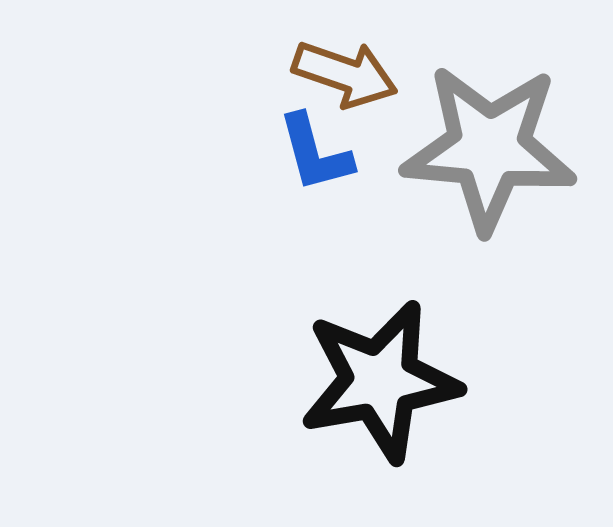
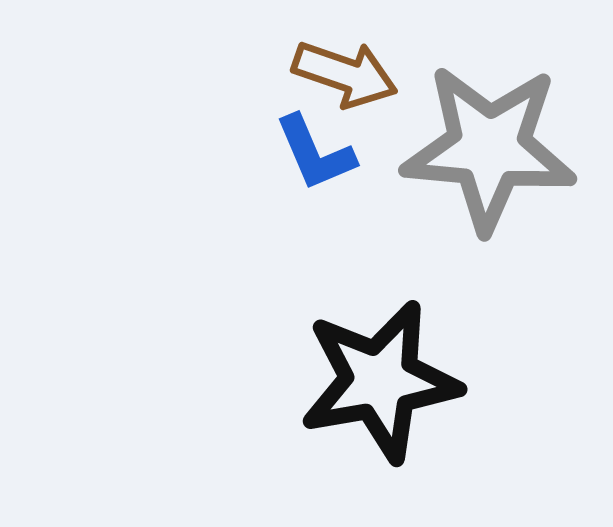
blue L-shape: rotated 8 degrees counterclockwise
